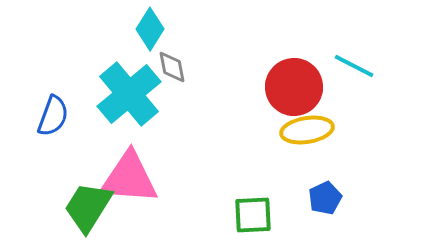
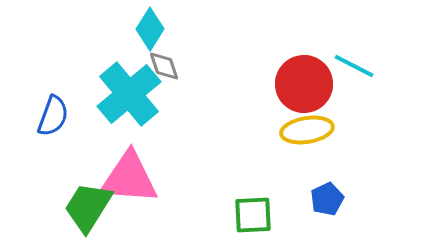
gray diamond: moved 8 px left, 1 px up; rotated 8 degrees counterclockwise
red circle: moved 10 px right, 3 px up
blue pentagon: moved 2 px right, 1 px down
